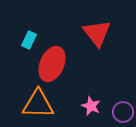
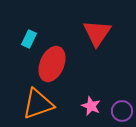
red triangle: rotated 12 degrees clockwise
cyan rectangle: moved 1 px up
orange triangle: rotated 20 degrees counterclockwise
purple circle: moved 1 px left, 1 px up
